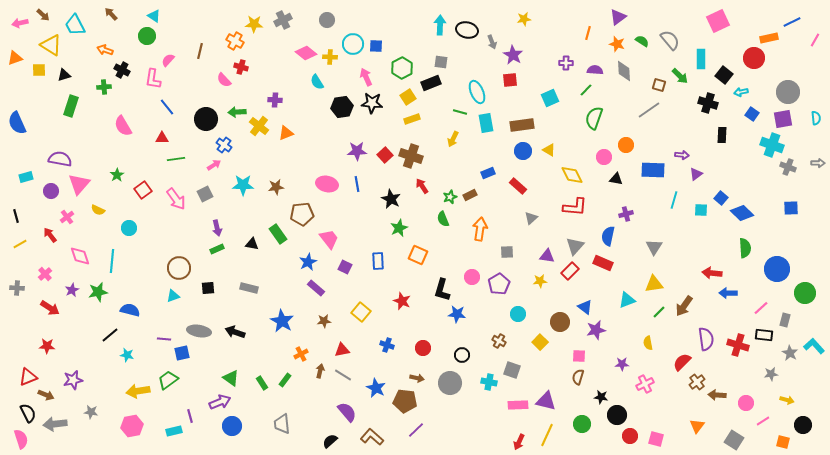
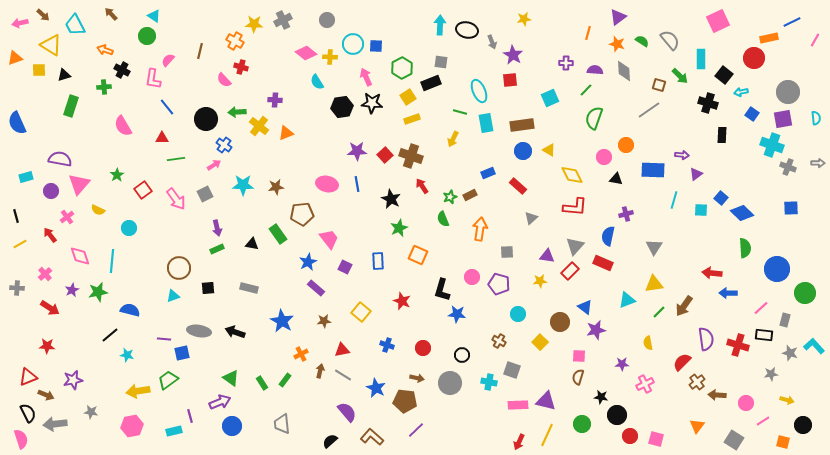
cyan ellipse at (477, 92): moved 2 px right, 1 px up
purple pentagon at (499, 284): rotated 25 degrees counterclockwise
gray star at (790, 353): rotated 14 degrees counterclockwise
